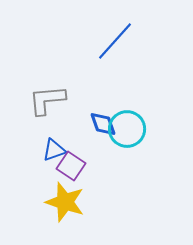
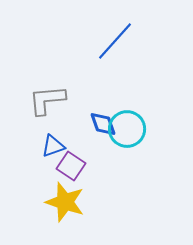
blue triangle: moved 1 px left, 4 px up
